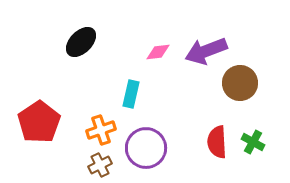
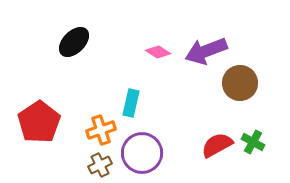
black ellipse: moved 7 px left
pink diamond: rotated 40 degrees clockwise
cyan rectangle: moved 9 px down
red semicircle: moved 3 px down; rotated 64 degrees clockwise
purple circle: moved 4 px left, 5 px down
